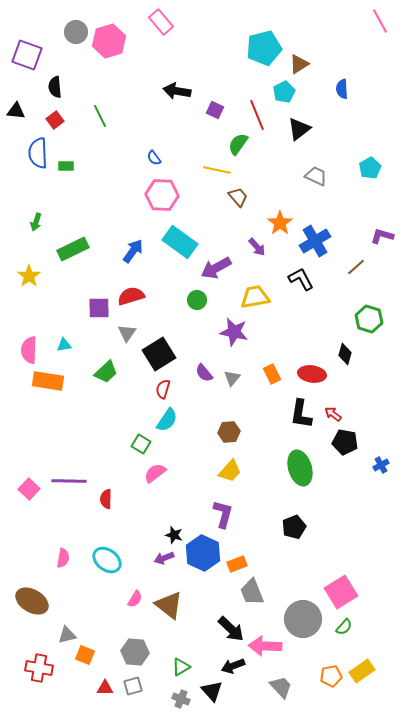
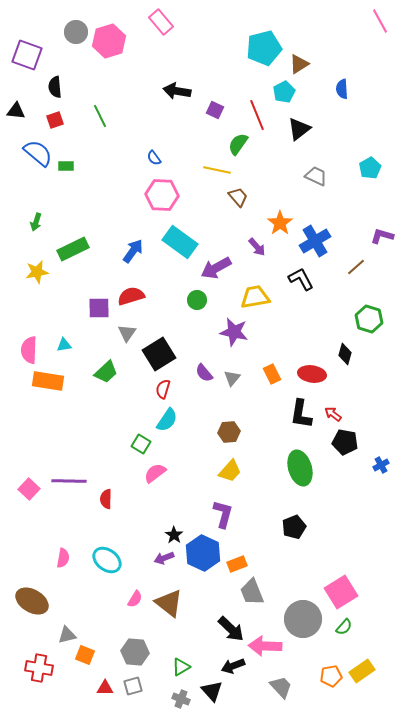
red square at (55, 120): rotated 18 degrees clockwise
blue semicircle at (38, 153): rotated 132 degrees clockwise
yellow star at (29, 276): moved 8 px right, 4 px up; rotated 25 degrees clockwise
black star at (174, 535): rotated 18 degrees clockwise
brown triangle at (169, 605): moved 2 px up
